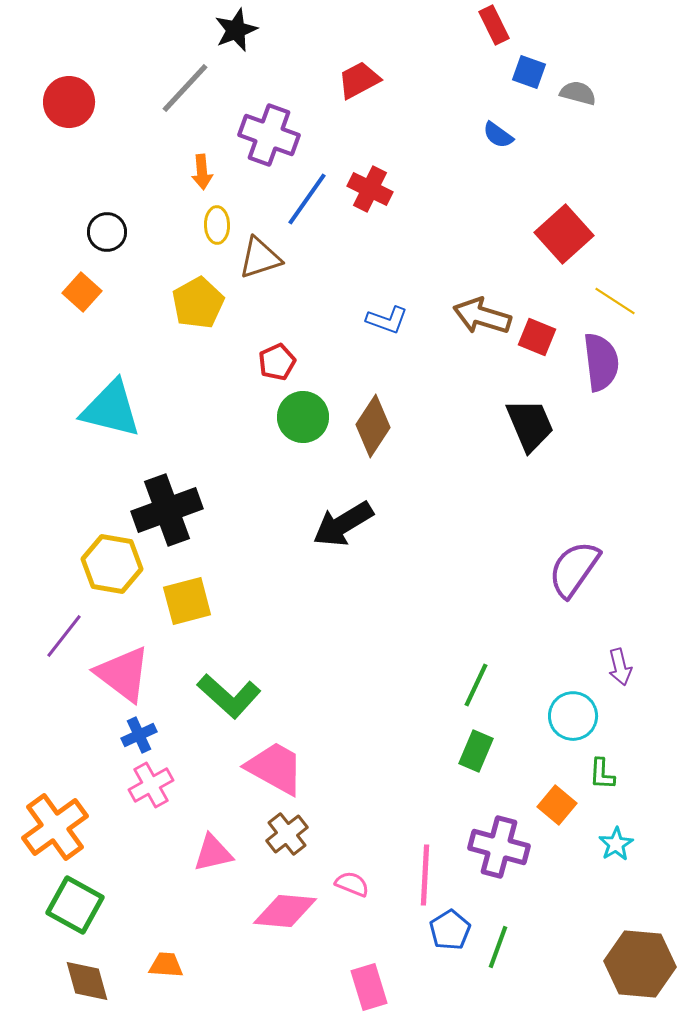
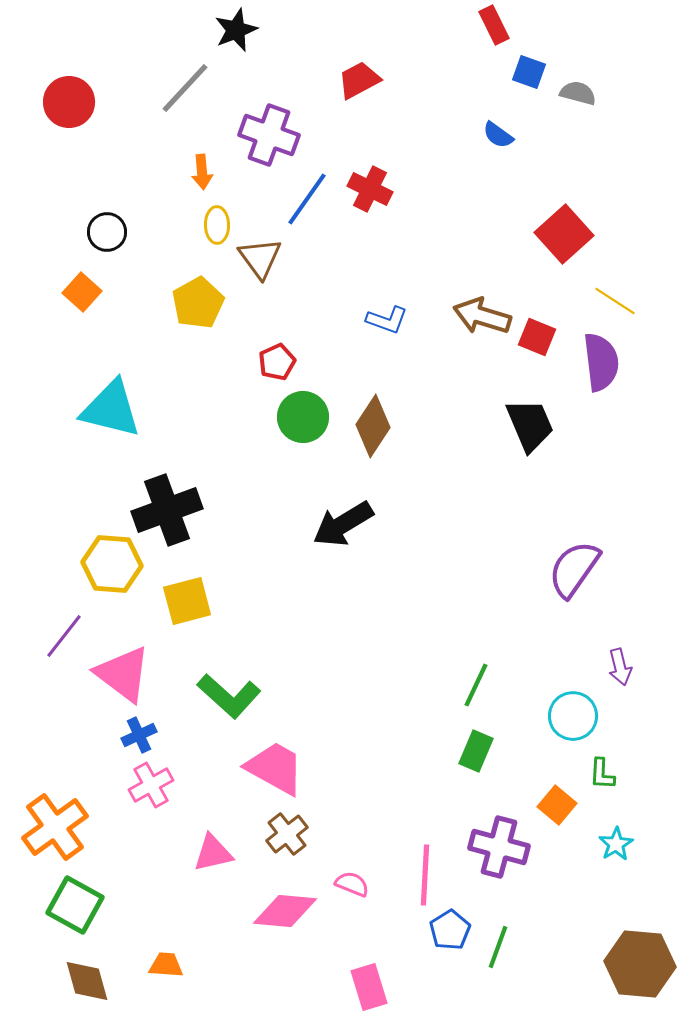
brown triangle at (260, 258): rotated 48 degrees counterclockwise
yellow hexagon at (112, 564): rotated 6 degrees counterclockwise
